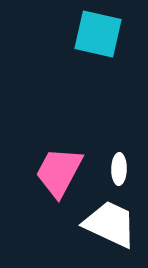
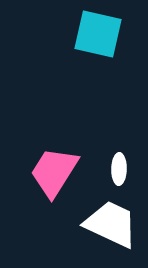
pink trapezoid: moved 5 px left; rotated 4 degrees clockwise
white trapezoid: moved 1 px right
